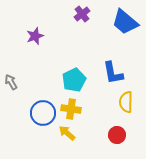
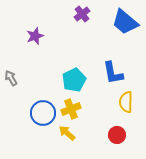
gray arrow: moved 4 px up
yellow cross: rotated 30 degrees counterclockwise
